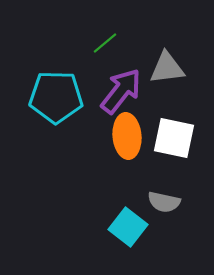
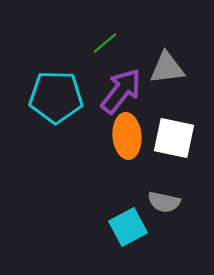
cyan square: rotated 24 degrees clockwise
